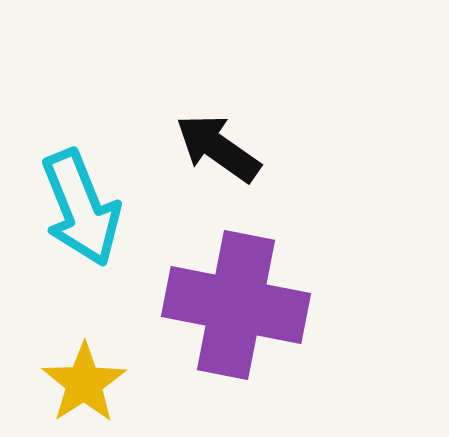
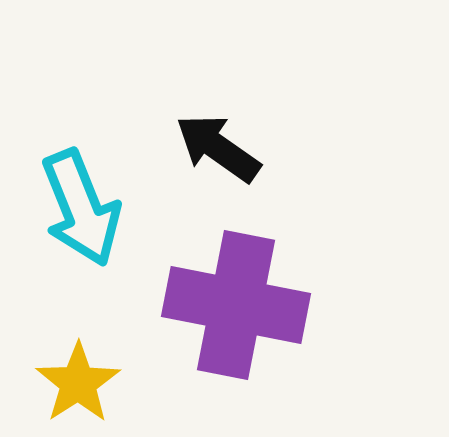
yellow star: moved 6 px left
